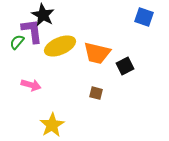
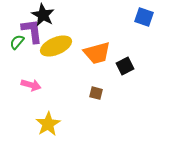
yellow ellipse: moved 4 px left
orange trapezoid: rotated 28 degrees counterclockwise
yellow star: moved 4 px left, 1 px up
